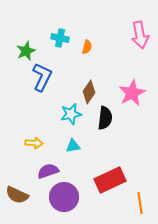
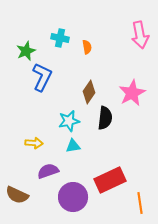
orange semicircle: rotated 24 degrees counterclockwise
cyan star: moved 2 px left, 7 px down
purple circle: moved 9 px right
